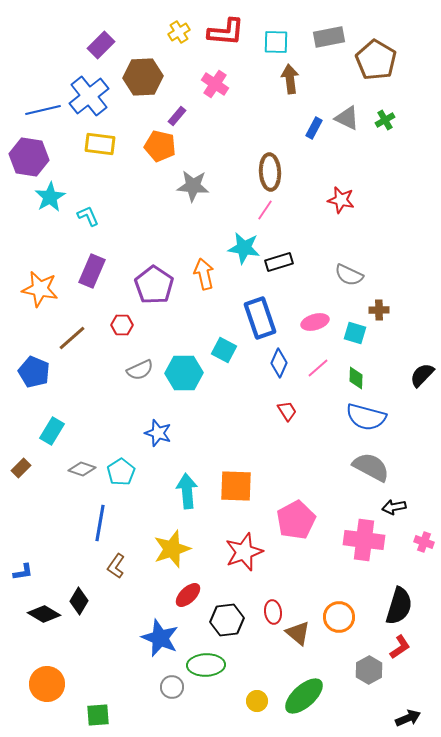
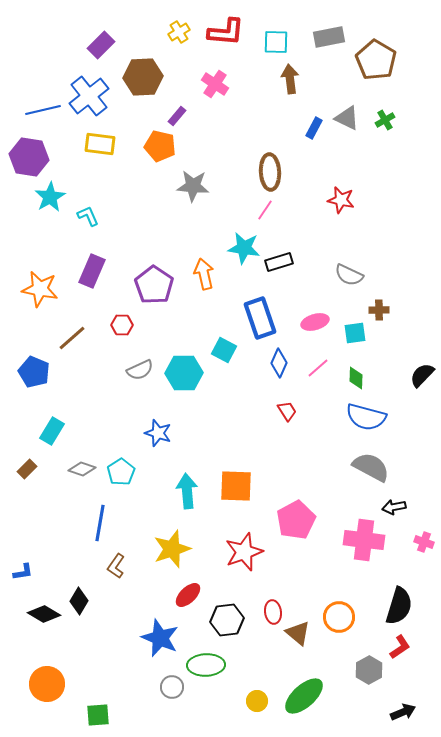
cyan square at (355, 333): rotated 25 degrees counterclockwise
brown rectangle at (21, 468): moved 6 px right, 1 px down
black arrow at (408, 718): moved 5 px left, 6 px up
